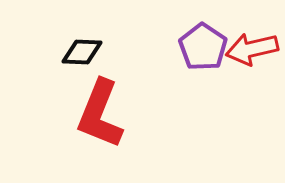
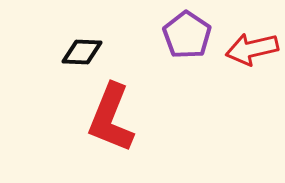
purple pentagon: moved 16 px left, 12 px up
red L-shape: moved 11 px right, 4 px down
